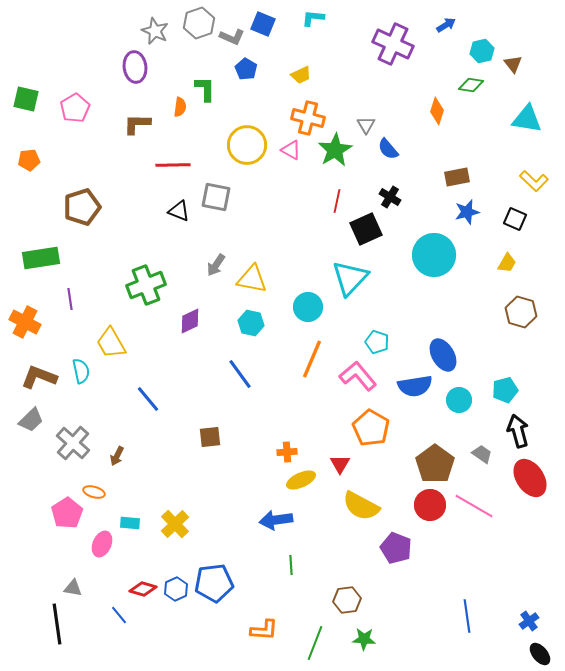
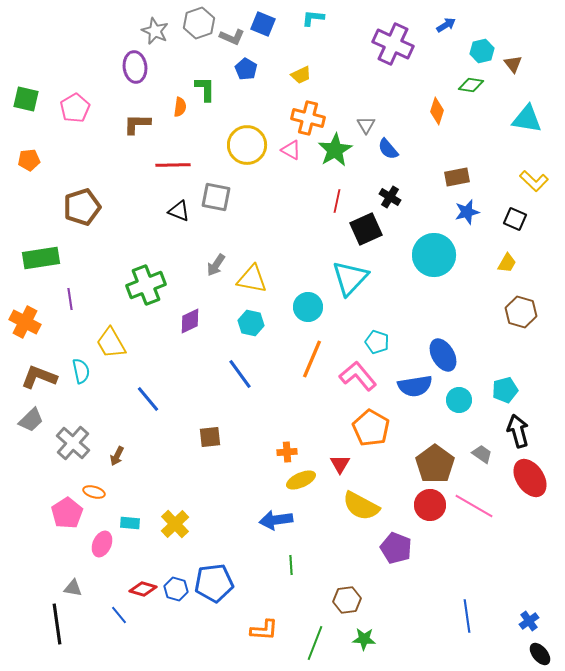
blue hexagon at (176, 589): rotated 20 degrees counterclockwise
